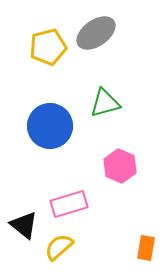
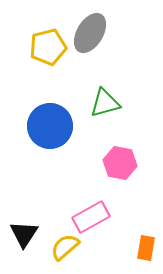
gray ellipse: moved 6 px left; rotated 24 degrees counterclockwise
pink hexagon: moved 3 px up; rotated 12 degrees counterclockwise
pink rectangle: moved 22 px right, 13 px down; rotated 12 degrees counterclockwise
black triangle: moved 9 px down; rotated 24 degrees clockwise
yellow semicircle: moved 6 px right
